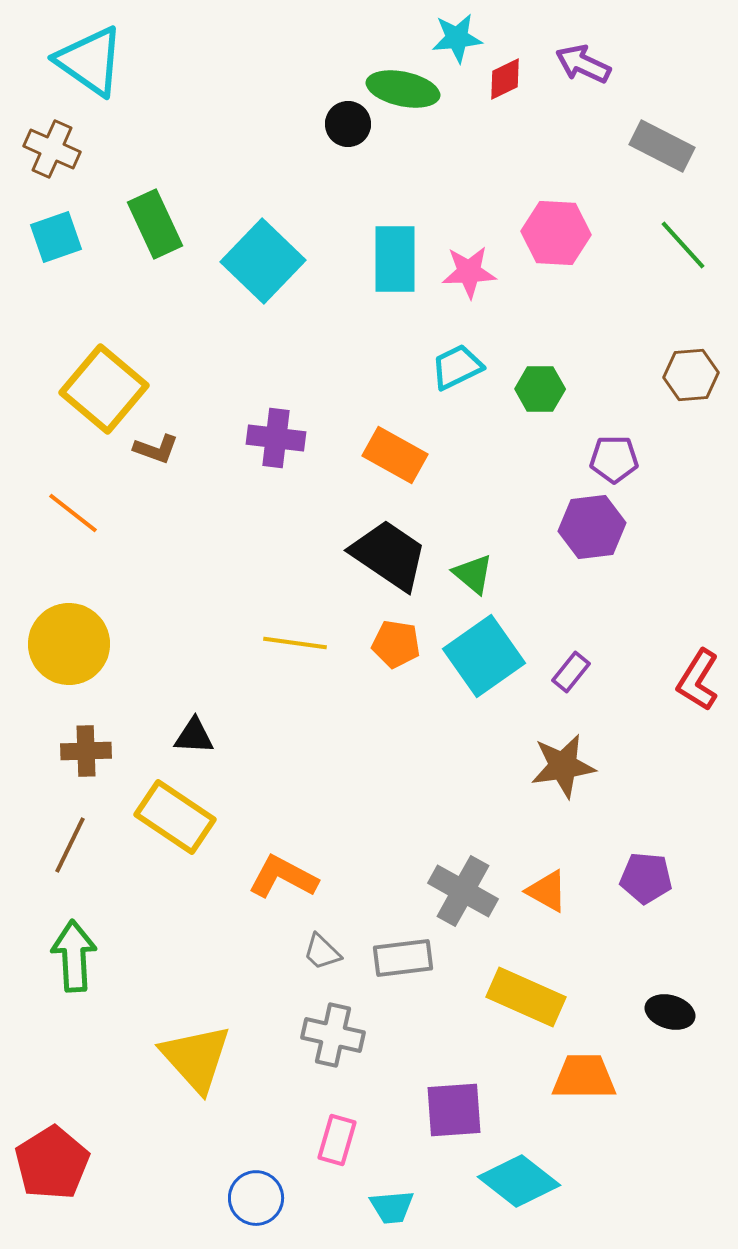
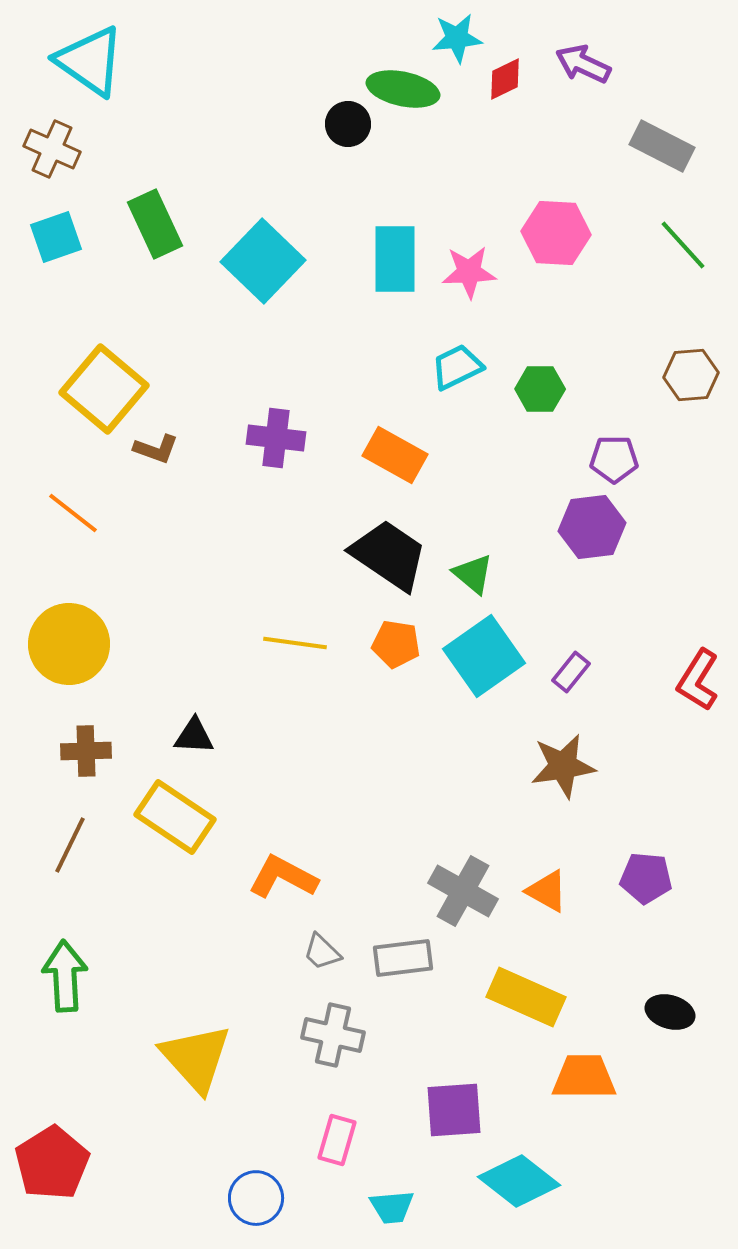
green arrow at (74, 956): moved 9 px left, 20 px down
